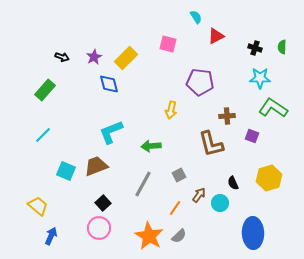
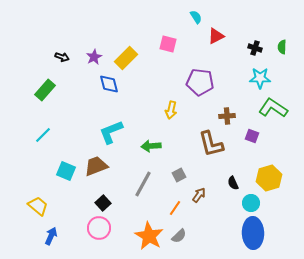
cyan circle: moved 31 px right
